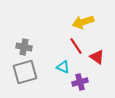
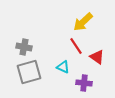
yellow arrow: rotated 25 degrees counterclockwise
gray square: moved 4 px right
purple cross: moved 4 px right, 1 px down; rotated 21 degrees clockwise
